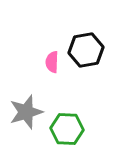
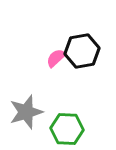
black hexagon: moved 4 px left, 1 px down
pink semicircle: moved 4 px right, 4 px up; rotated 45 degrees clockwise
